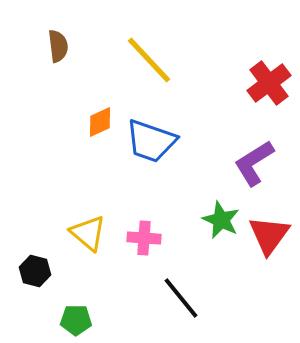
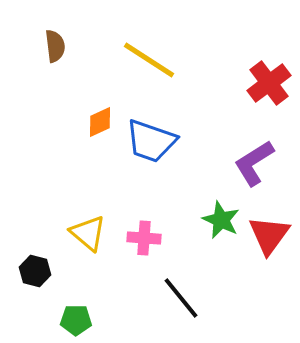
brown semicircle: moved 3 px left
yellow line: rotated 14 degrees counterclockwise
